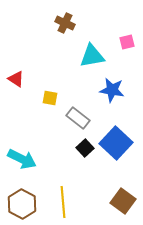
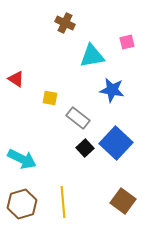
brown hexagon: rotated 16 degrees clockwise
